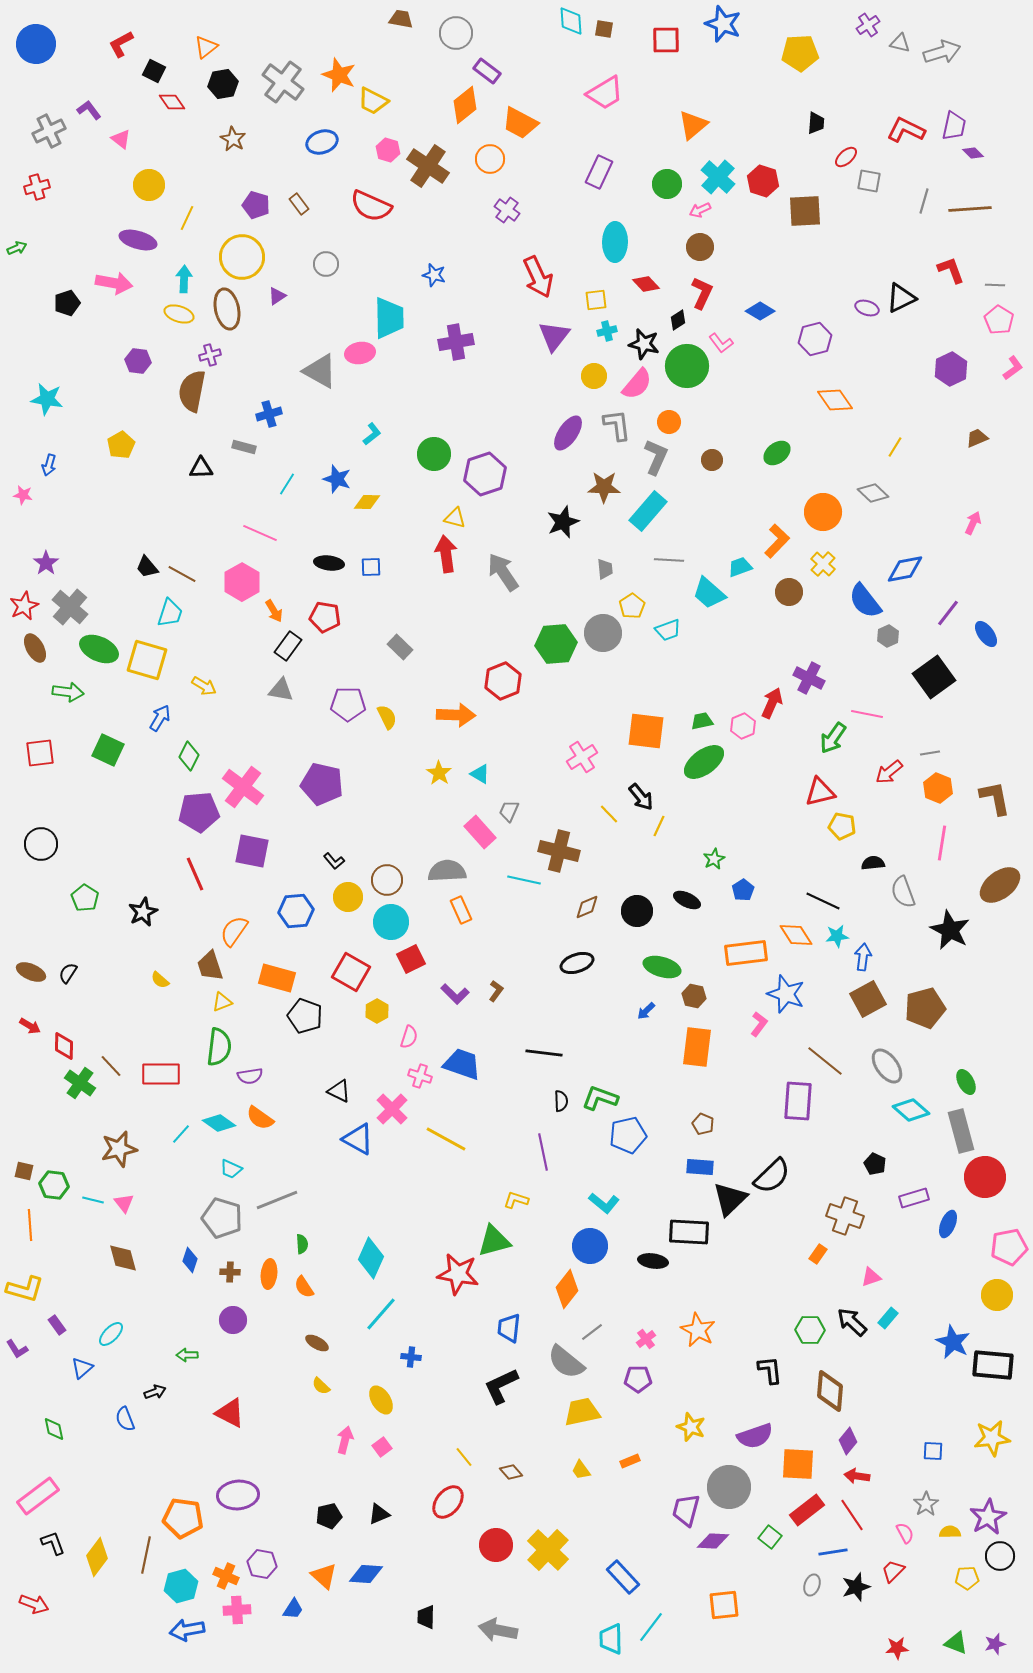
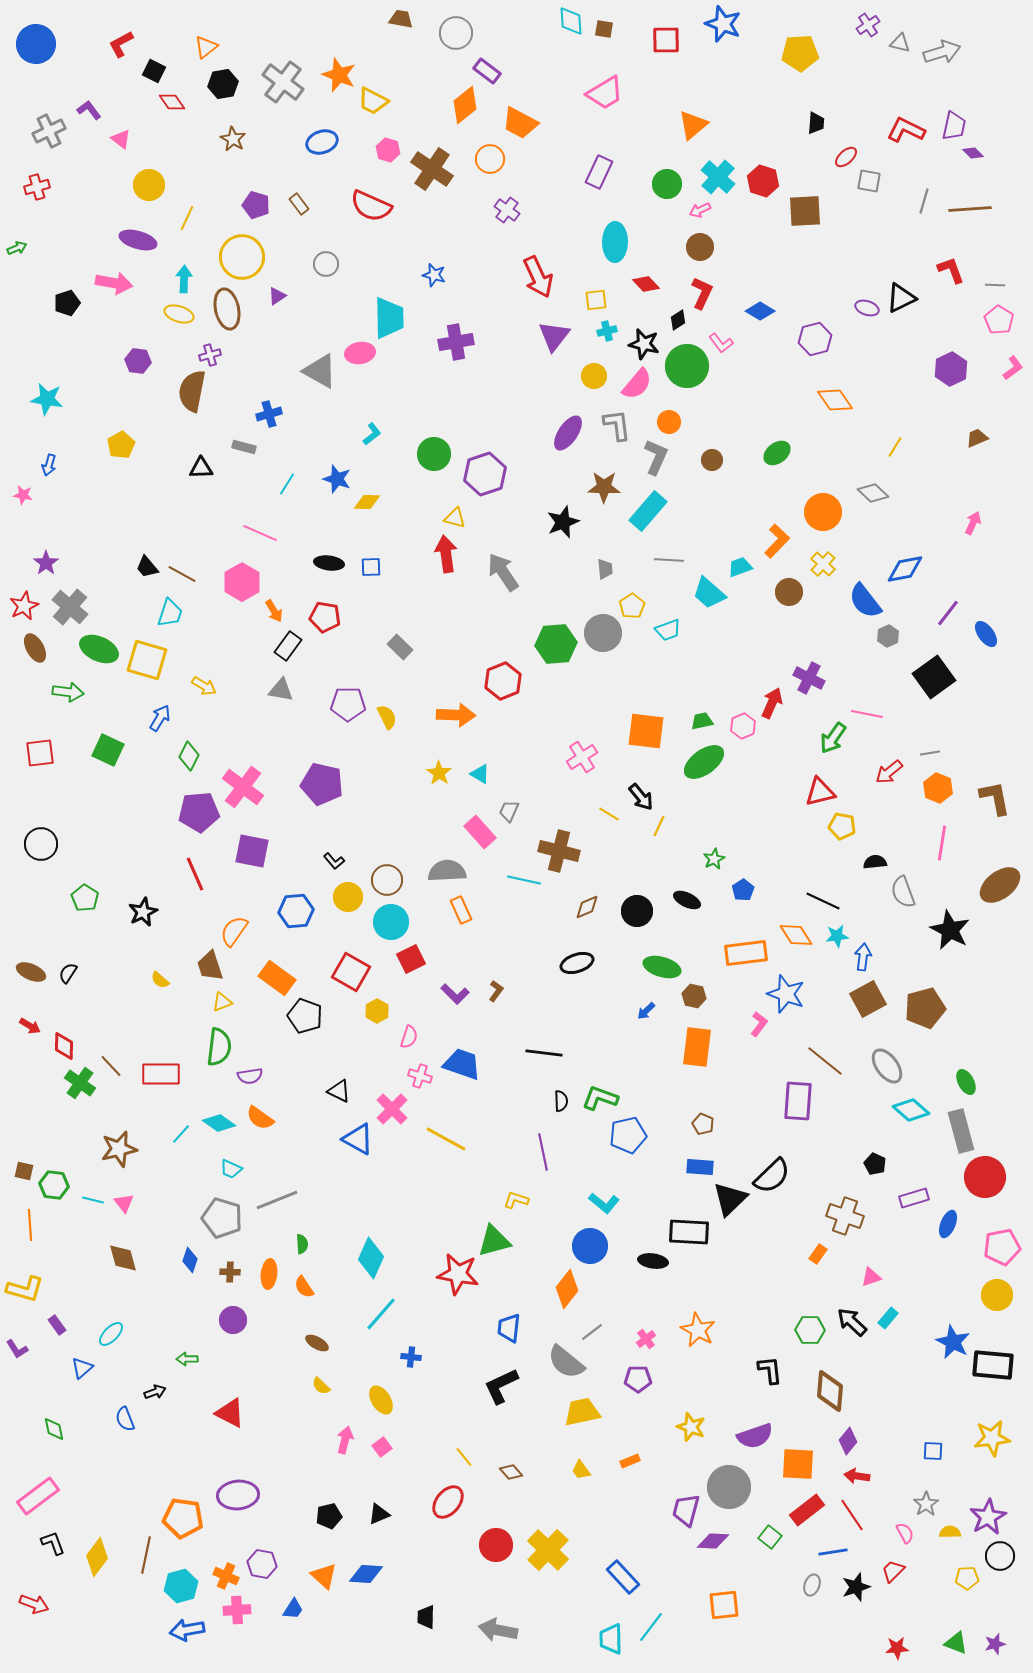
brown cross at (428, 166): moved 4 px right, 3 px down
yellow line at (609, 814): rotated 15 degrees counterclockwise
black semicircle at (873, 863): moved 2 px right, 1 px up
orange rectangle at (277, 978): rotated 21 degrees clockwise
pink pentagon at (1009, 1247): moved 7 px left
green arrow at (187, 1355): moved 4 px down
